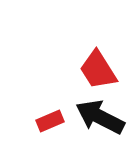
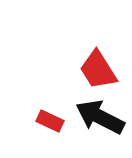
red rectangle: rotated 48 degrees clockwise
